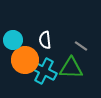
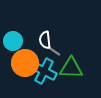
cyan circle: moved 1 px down
gray line: moved 27 px left, 5 px down
orange circle: moved 3 px down
